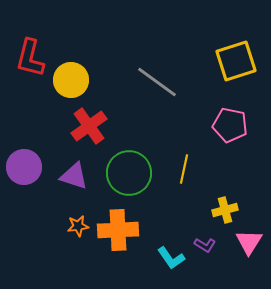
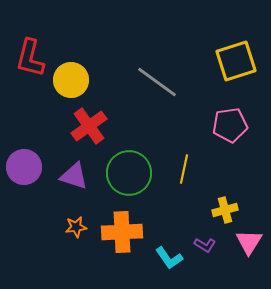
pink pentagon: rotated 20 degrees counterclockwise
orange star: moved 2 px left, 1 px down
orange cross: moved 4 px right, 2 px down
cyan L-shape: moved 2 px left
